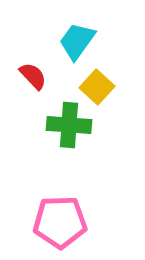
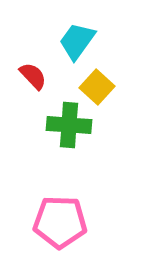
pink pentagon: rotated 4 degrees clockwise
